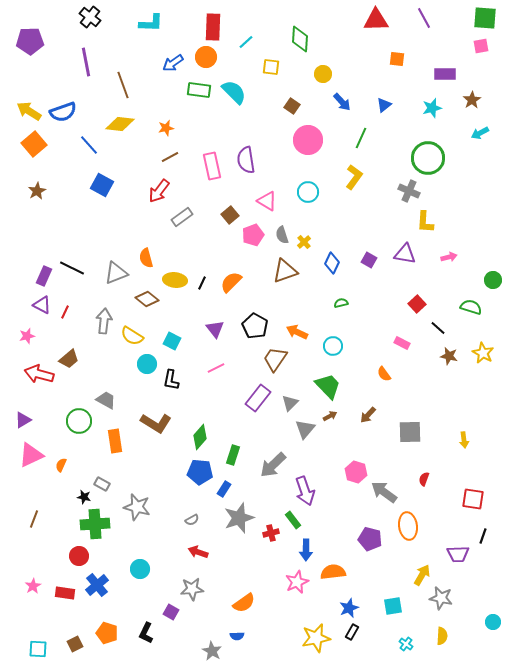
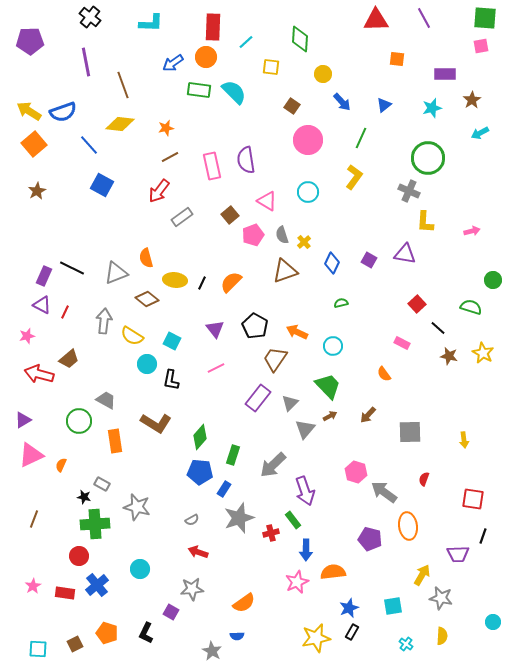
pink arrow at (449, 257): moved 23 px right, 26 px up
